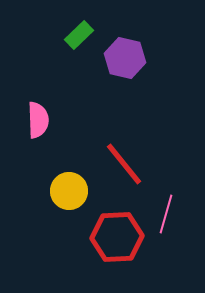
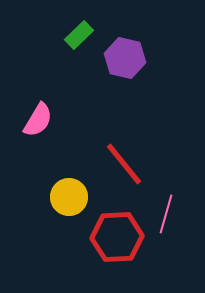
pink semicircle: rotated 33 degrees clockwise
yellow circle: moved 6 px down
